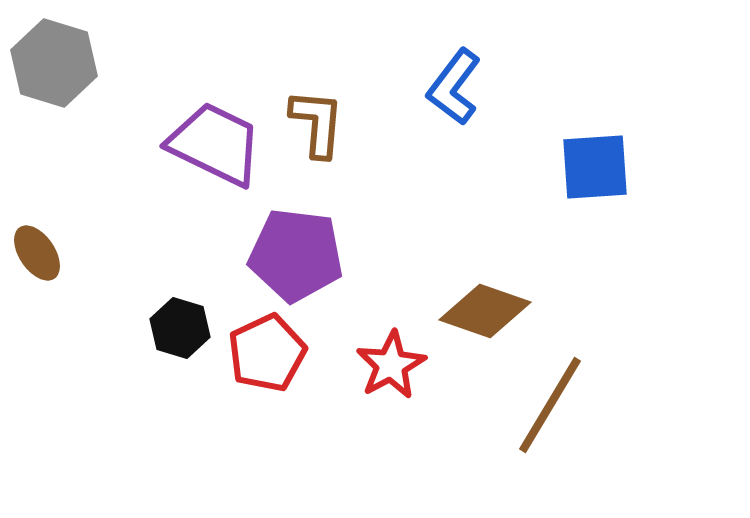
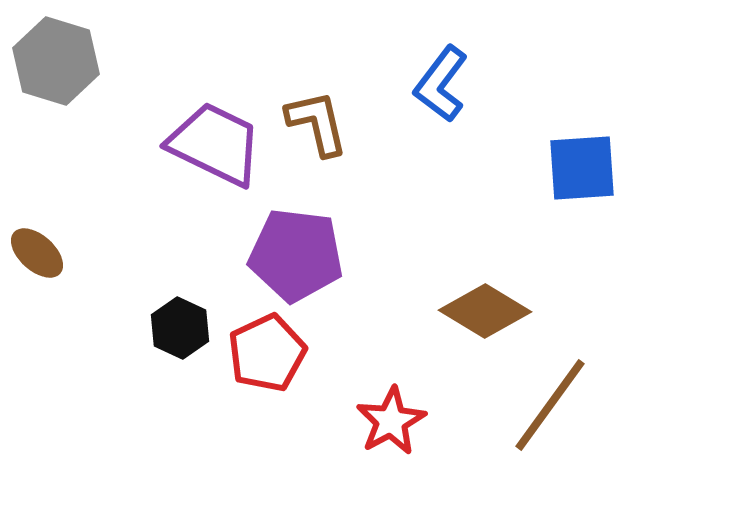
gray hexagon: moved 2 px right, 2 px up
blue L-shape: moved 13 px left, 3 px up
brown L-shape: rotated 18 degrees counterclockwise
blue square: moved 13 px left, 1 px down
brown ellipse: rotated 14 degrees counterclockwise
brown diamond: rotated 12 degrees clockwise
black hexagon: rotated 8 degrees clockwise
red star: moved 56 px down
brown line: rotated 5 degrees clockwise
